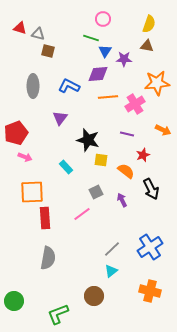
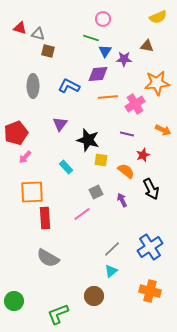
yellow semicircle: moved 9 px right, 7 px up; rotated 48 degrees clockwise
purple triangle: moved 6 px down
pink arrow: rotated 112 degrees clockwise
gray semicircle: rotated 110 degrees clockwise
